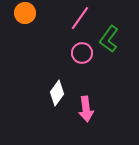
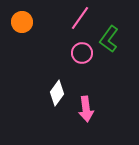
orange circle: moved 3 px left, 9 px down
